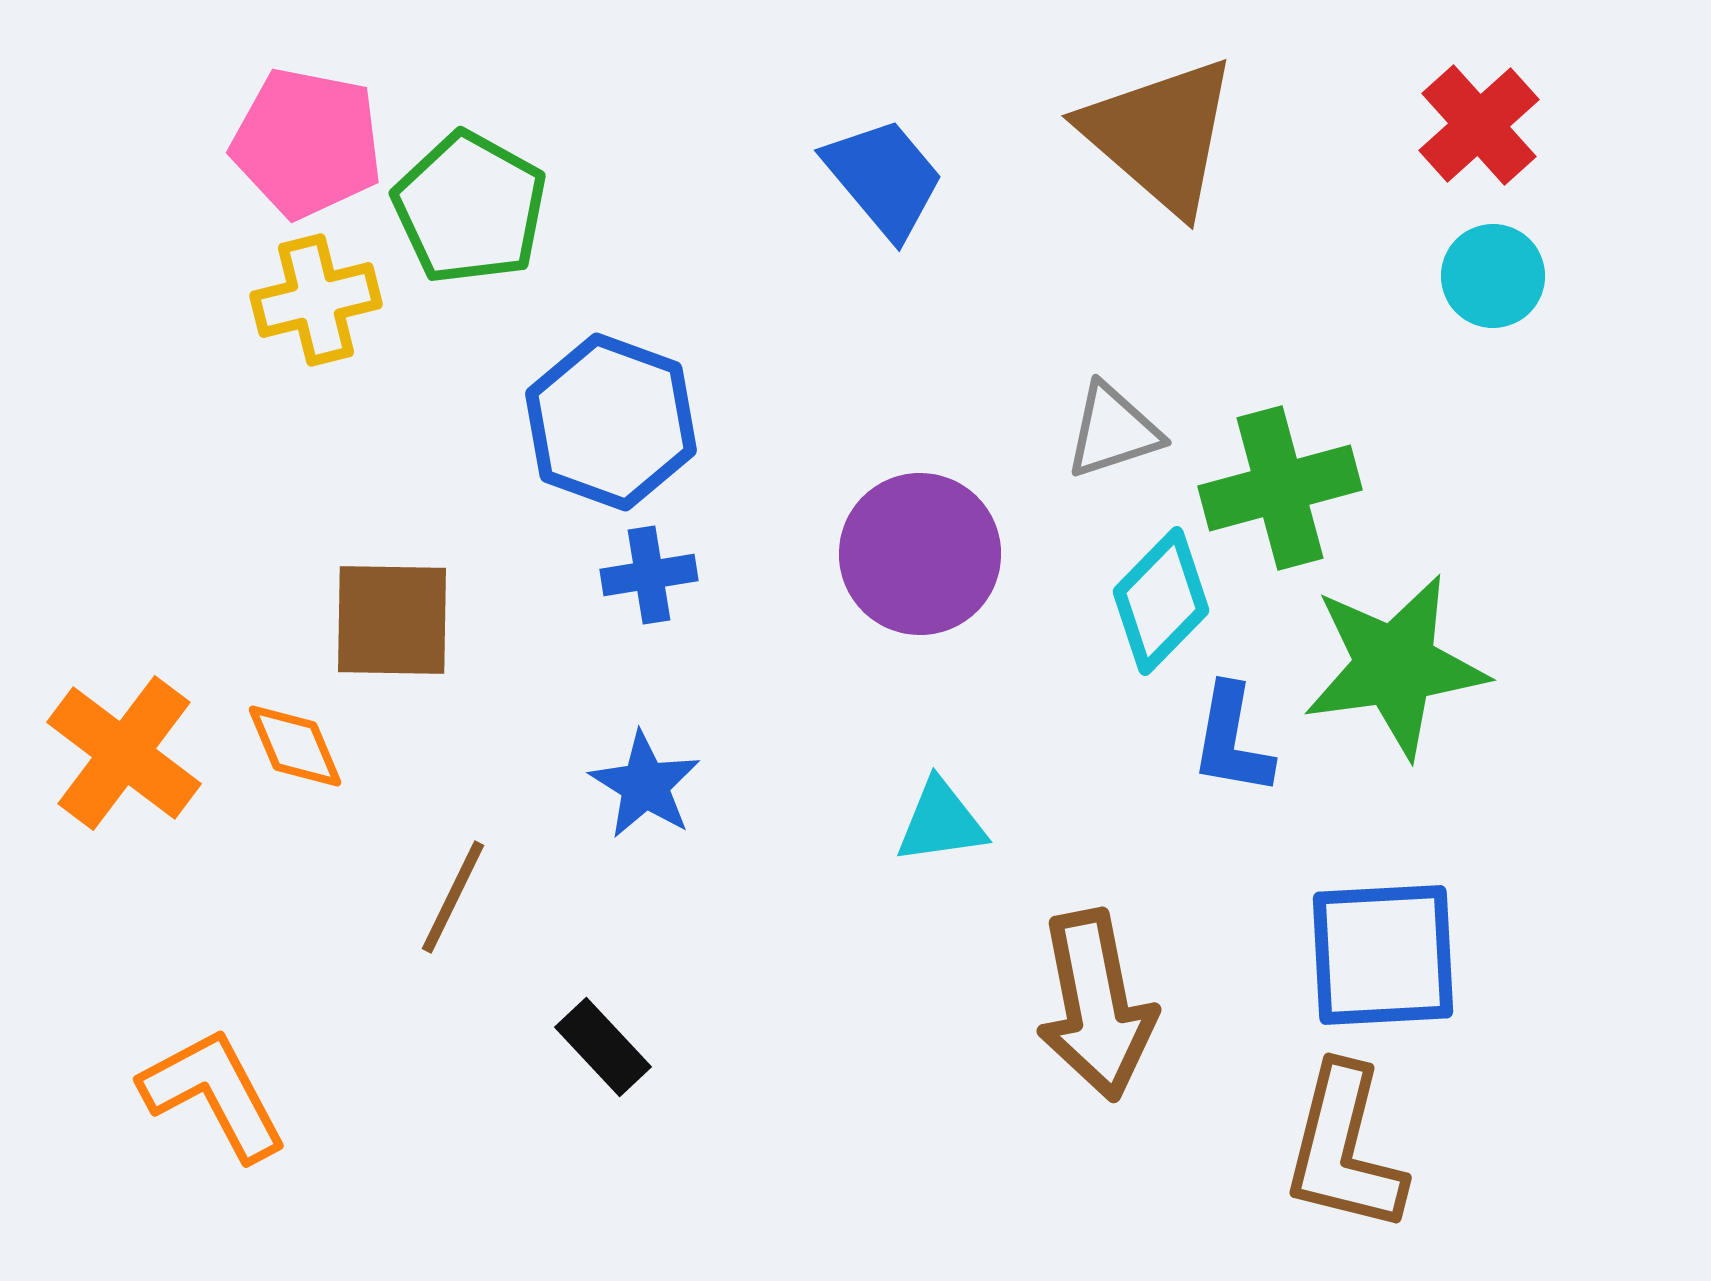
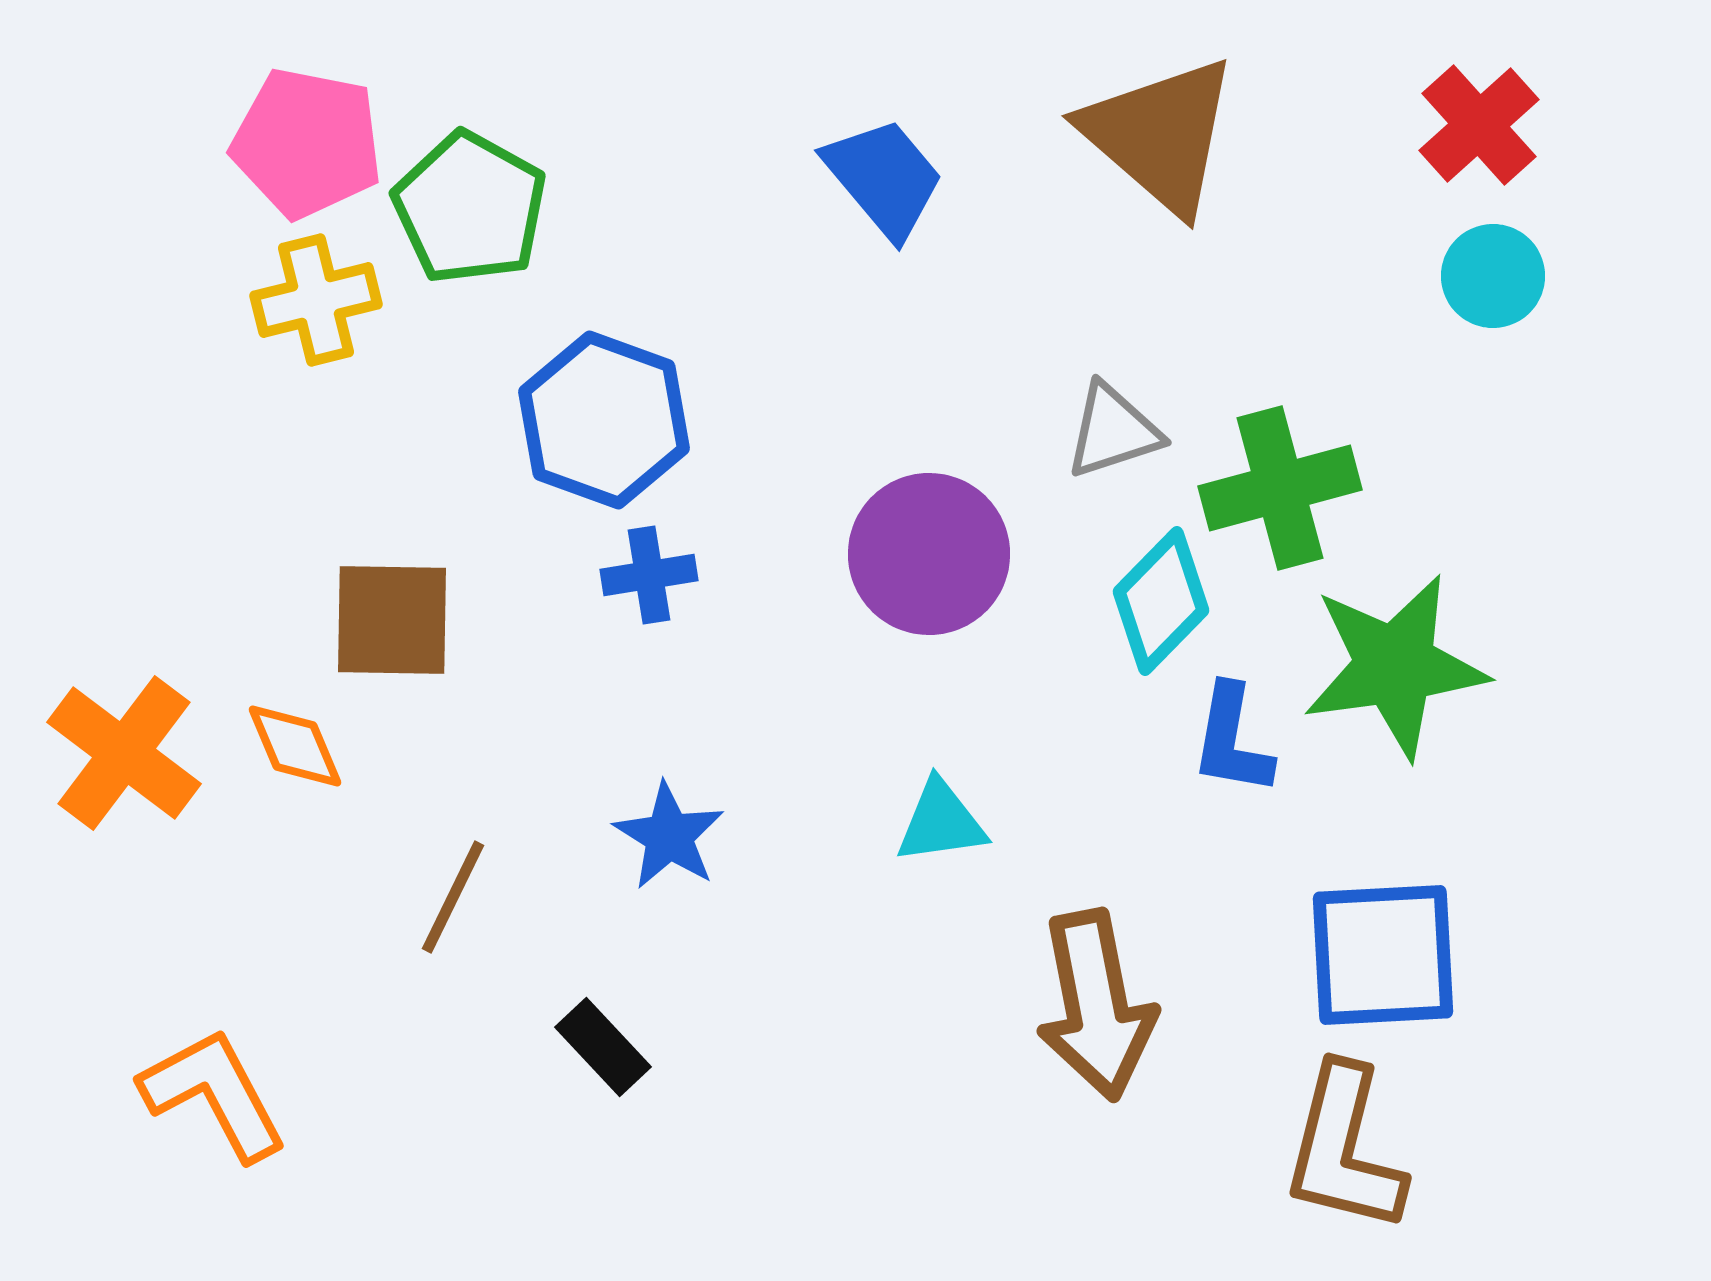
blue hexagon: moved 7 px left, 2 px up
purple circle: moved 9 px right
blue star: moved 24 px right, 51 px down
